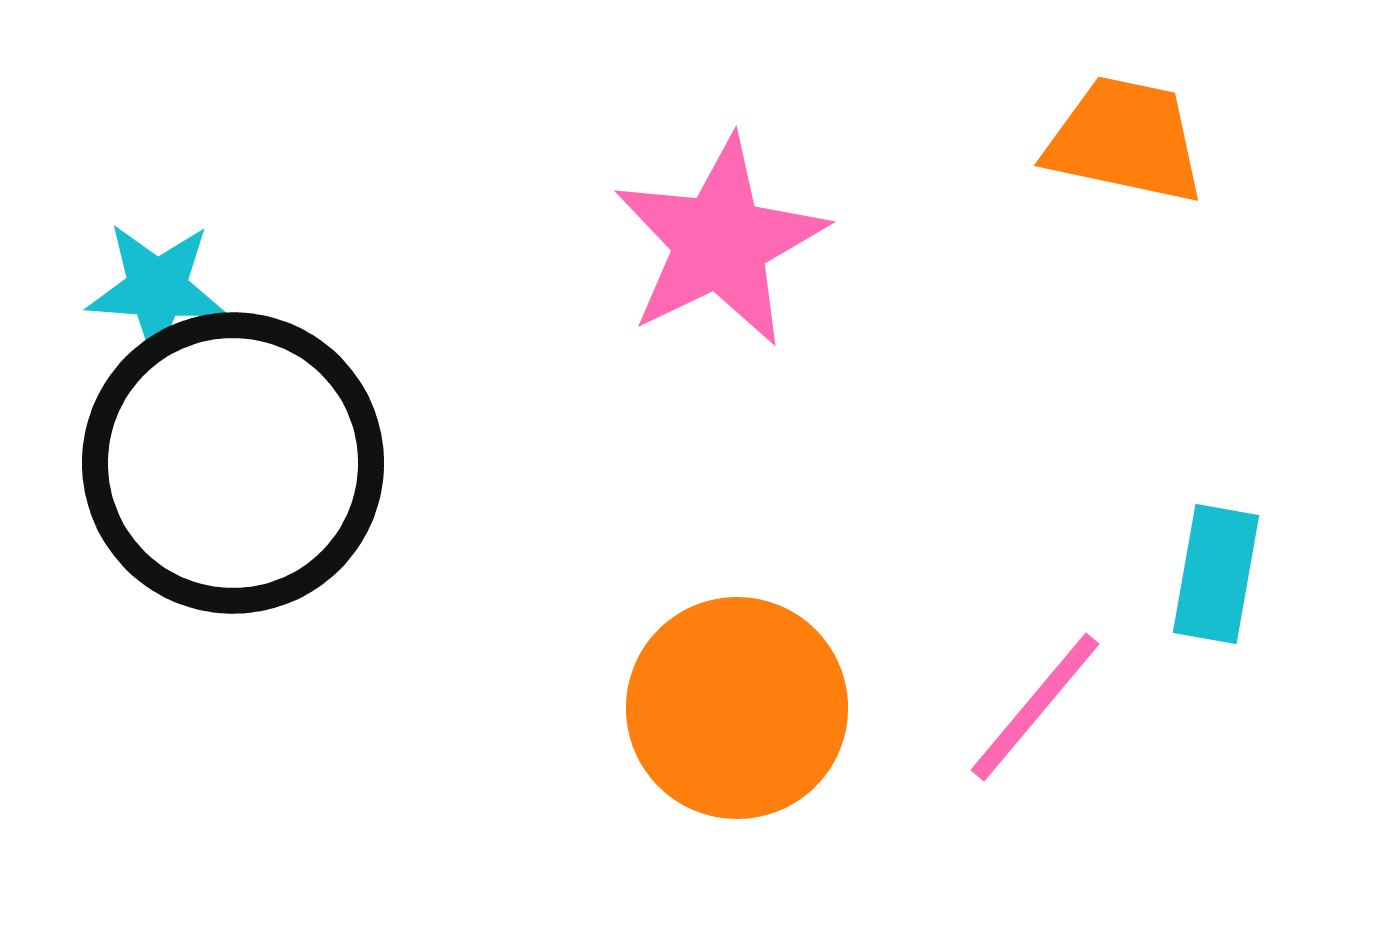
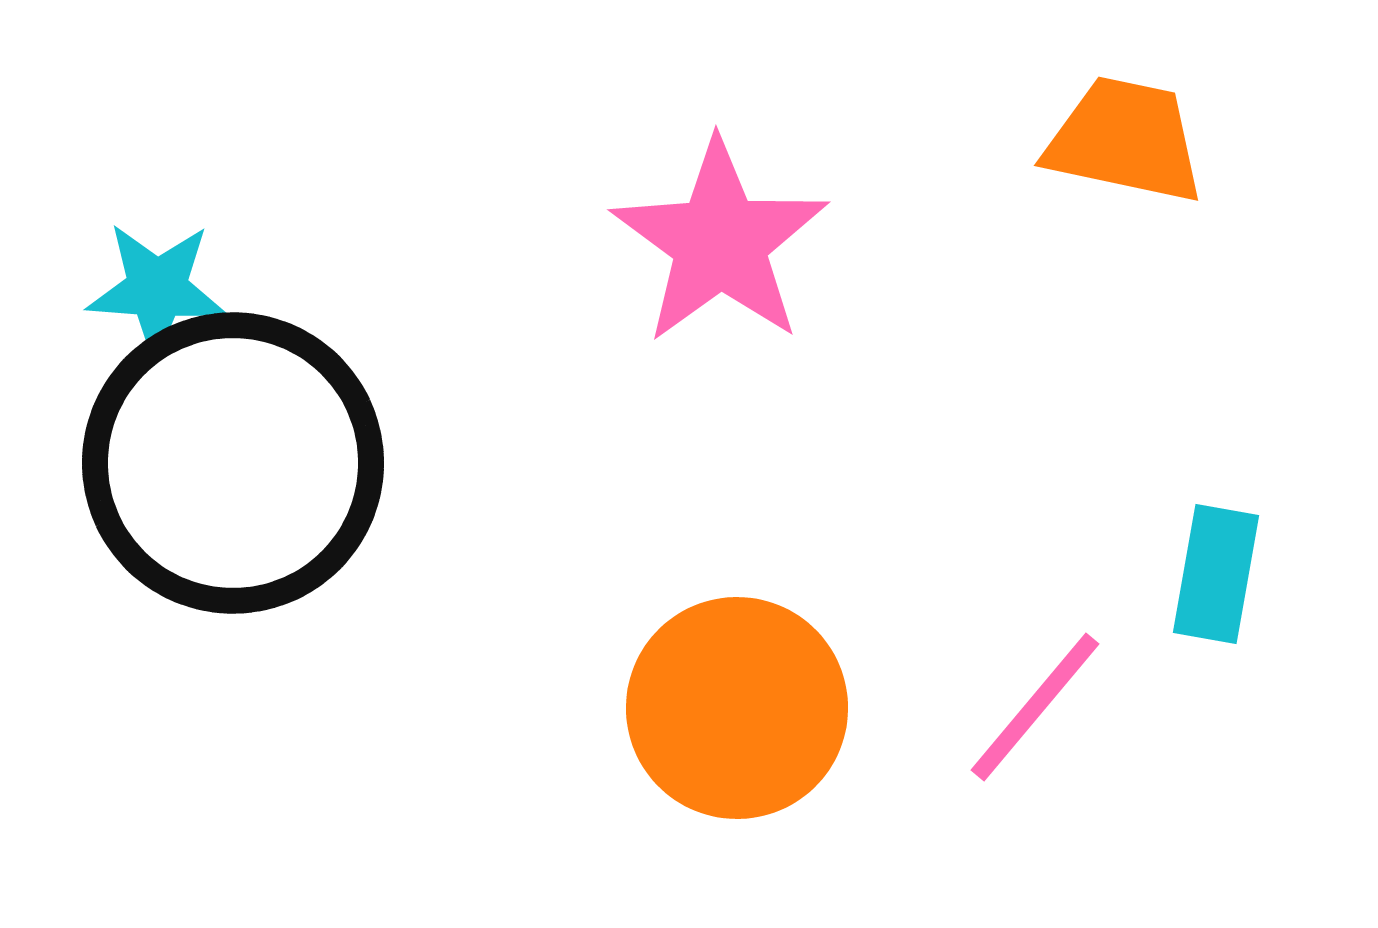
pink star: rotated 10 degrees counterclockwise
